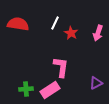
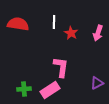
white line: moved 1 px left, 1 px up; rotated 24 degrees counterclockwise
purple triangle: moved 1 px right
green cross: moved 2 px left
